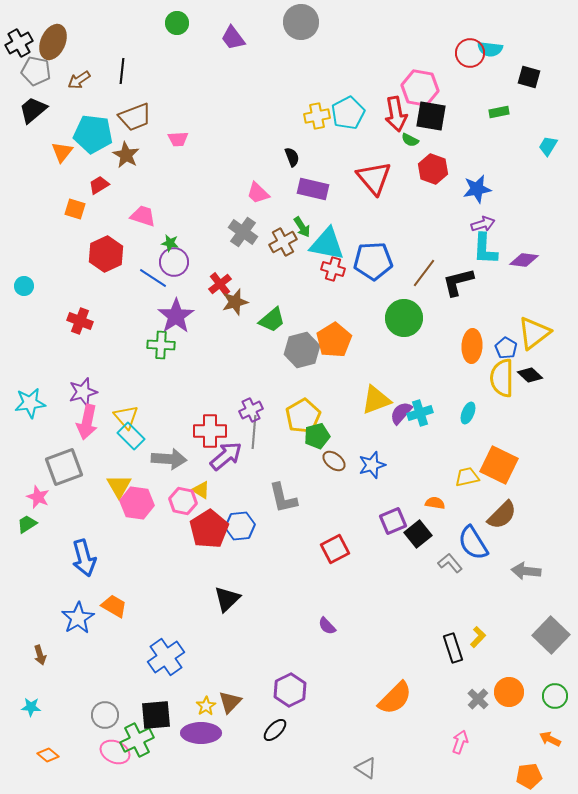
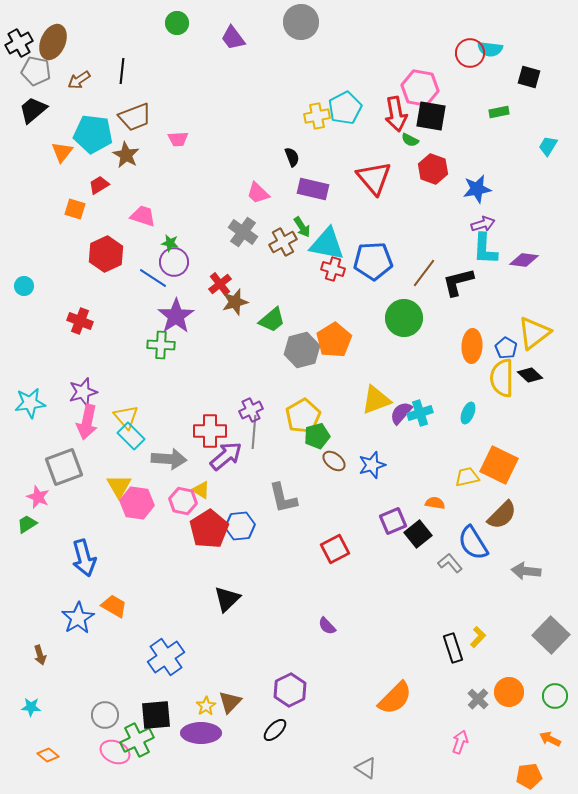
cyan pentagon at (348, 113): moved 3 px left, 5 px up
